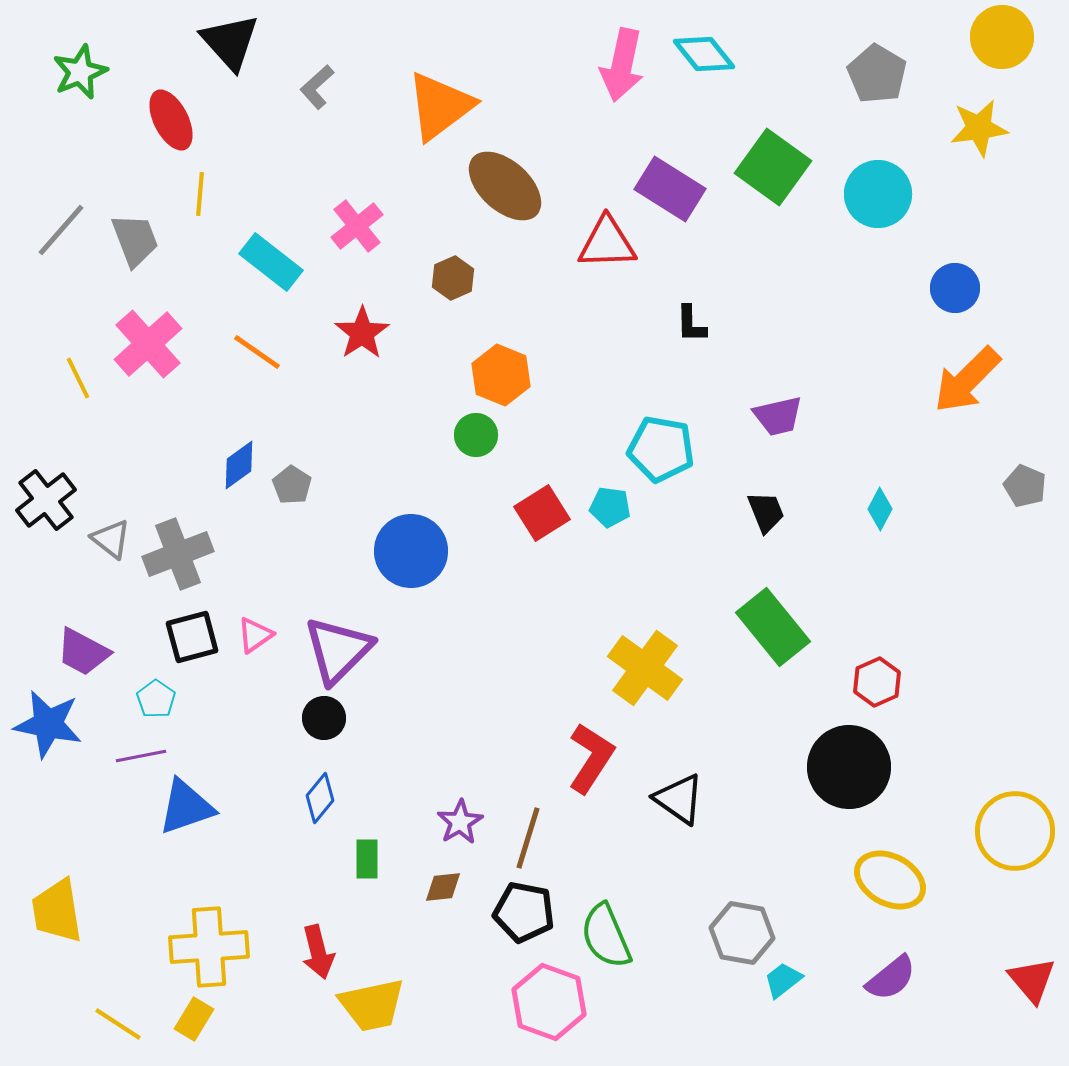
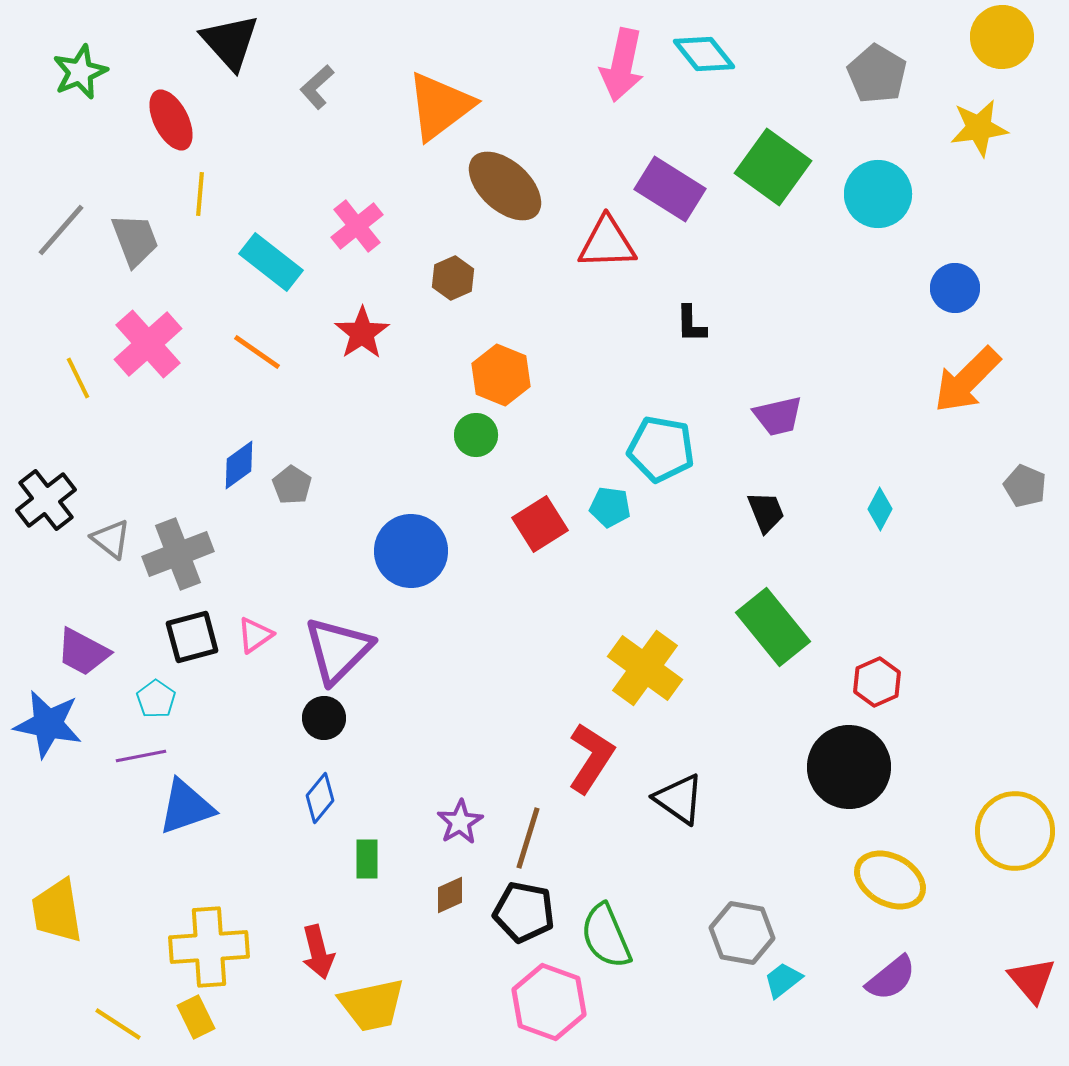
red square at (542, 513): moved 2 px left, 11 px down
brown diamond at (443, 887): moved 7 px right, 8 px down; rotated 18 degrees counterclockwise
yellow rectangle at (194, 1019): moved 2 px right, 2 px up; rotated 57 degrees counterclockwise
